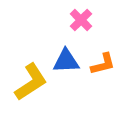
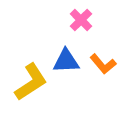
orange L-shape: rotated 64 degrees clockwise
